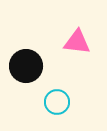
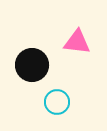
black circle: moved 6 px right, 1 px up
